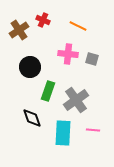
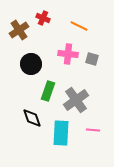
red cross: moved 2 px up
orange line: moved 1 px right
black circle: moved 1 px right, 3 px up
cyan rectangle: moved 2 px left
